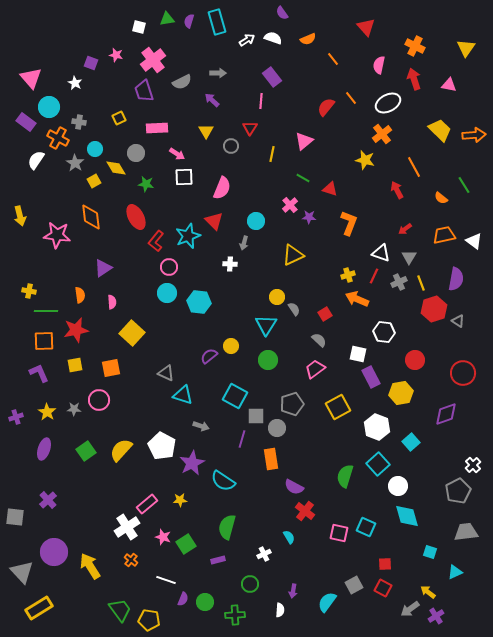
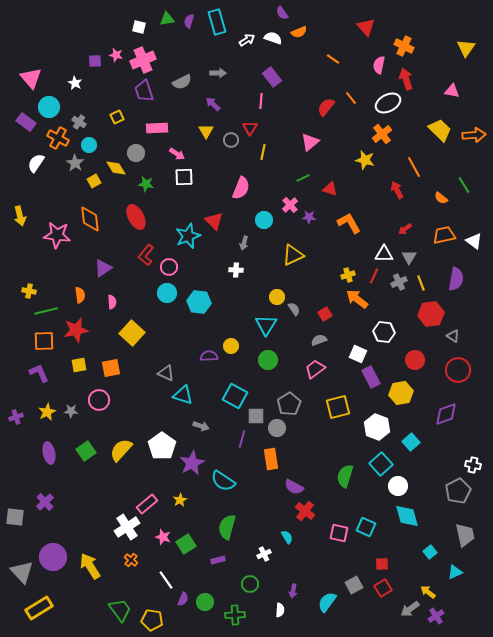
orange semicircle at (308, 39): moved 9 px left, 7 px up
orange cross at (415, 46): moved 11 px left
orange line at (333, 59): rotated 16 degrees counterclockwise
pink cross at (153, 60): moved 10 px left; rotated 15 degrees clockwise
purple square at (91, 63): moved 4 px right, 2 px up; rotated 24 degrees counterclockwise
red arrow at (414, 79): moved 8 px left
pink triangle at (449, 85): moved 3 px right, 6 px down
purple arrow at (212, 100): moved 1 px right, 4 px down
yellow square at (119, 118): moved 2 px left, 1 px up
gray cross at (79, 122): rotated 24 degrees clockwise
pink triangle at (304, 141): moved 6 px right, 1 px down
gray circle at (231, 146): moved 6 px up
cyan circle at (95, 149): moved 6 px left, 4 px up
yellow line at (272, 154): moved 9 px left, 2 px up
white semicircle at (36, 160): moved 3 px down
green line at (303, 178): rotated 56 degrees counterclockwise
pink semicircle at (222, 188): moved 19 px right
orange diamond at (91, 217): moved 1 px left, 2 px down
cyan circle at (256, 221): moved 8 px right, 1 px up
orange L-shape at (349, 223): rotated 50 degrees counterclockwise
red L-shape at (156, 241): moved 10 px left, 14 px down
white triangle at (381, 253): moved 3 px right, 1 px down; rotated 18 degrees counterclockwise
white cross at (230, 264): moved 6 px right, 6 px down
orange arrow at (357, 299): rotated 15 degrees clockwise
red hexagon at (434, 309): moved 3 px left, 5 px down; rotated 10 degrees clockwise
green line at (46, 311): rotated 15 degrees counterclockwise
gray triangle at (458, 321): moved 5 px left, 15 px down
gray semicircle at (319, 340): rotated 63 degrees counterclockwise
white square at (358, 354): rotated 12 degrees clockwise
purple semicircle at (209, 356): rotated 36 degrees clockwise
yellow square at (75, 365): moved 4 px right
red circle at (463, 373): moved 5 px left, 3 px up
gray pentagon at (292, 404): moved 3 px left; rotated 15 degrees counterclockwise
yellow square at (338, 407): rotated 15 degrees clockwise
gray star at (74, 409): moved 3 px left, 2 px down
yellow star at (47, 412): rotated 12 degrees clockwise
white pentagon at (162, 446): rotated 8 degrees clockwise
purple ellipse at (44, 449): moved 5 px right, 4 px down; rotated 30 degrees counterclockwise
cyan square at (378, 464): moved 3 px right
white cross at (473, 465): rotated 35 degrees counterclockwise
purple cross at (48, 500): moved 3 px left, 2 px down
yellow star at (180, 500): rotated 24 degrees counterclockwise
gray trapezoid at (466, 532): moved 1 px left, 3 px down; rotated 85 degrees clockwise
cyan semicircle at (289, 537): moved 2 px left
purple circle at (54, 552): moved 1 px left, 5 px down
cyan square at (430, 552): rotated 32 degrees clockwise
red square at (385, 564): moved 3 px left
white line at (166, 580): rotated 36 degrees clockwise
red square at (383, 588): rotated 30 degrees clockwise
yellow pentagon at (149, 620): moved 3 px right
